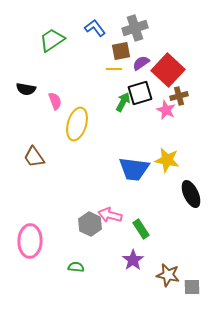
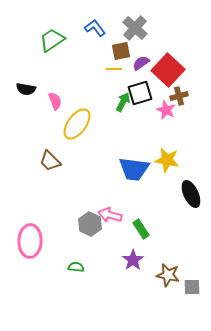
gray cross: rotated 30 degrees counterclockwise
yellow ellipse: rotated 20 degrees clockwise
brown trapezoid: moved 16 px right, 4 px down; rotated 10 degrees counterclockwise
